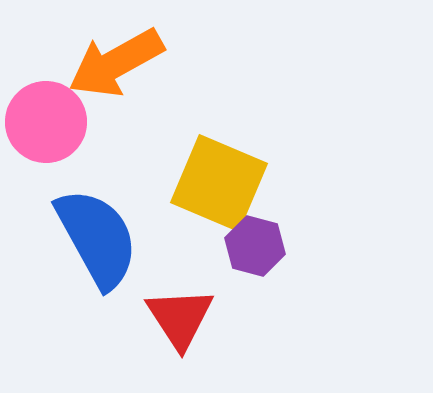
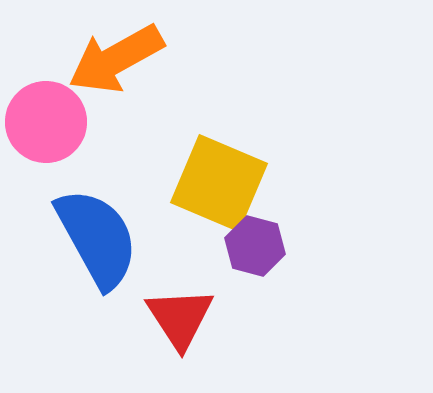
orange arrow: moved 4 px up
